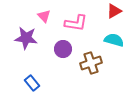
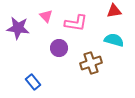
red triangle: rotated 21 degrees clockwise
pink triangle: moved 2 px right
purple star: moved 8 px left, 10 px up
purple circle: moved 4 px left, 1 px up
blue rectangle: moved 1 px right, 1 px up
